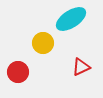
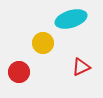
cyan ellipse: rotated 16 degrees clockwise
red circle: moved 1 px right
